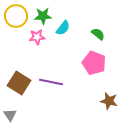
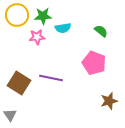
yellow circle: moved 1 px right, 1 px up
cyan semicircle: rotated 42 degrees clockwise
green semicircle: moved 3 px right, 3 px up
purple line: moved 4 px up
brown star: rotated 30 degrees counterclockwise
